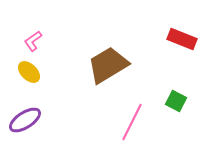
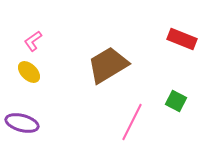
purple ellipse: moved 3 px left, 3 px down; rotated 48 degrees clockwise
